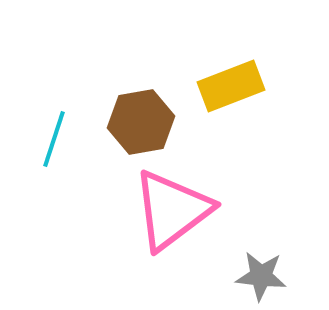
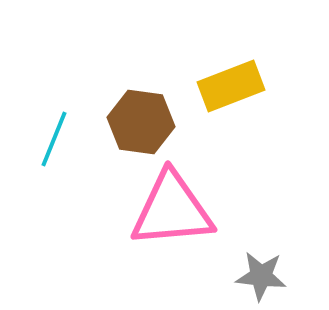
brown hexagon: rotated 18 degrees clockwise
cyan line: rotated 4 degrees clockwise
pink triangle: rotated 32 degrees clockwise
